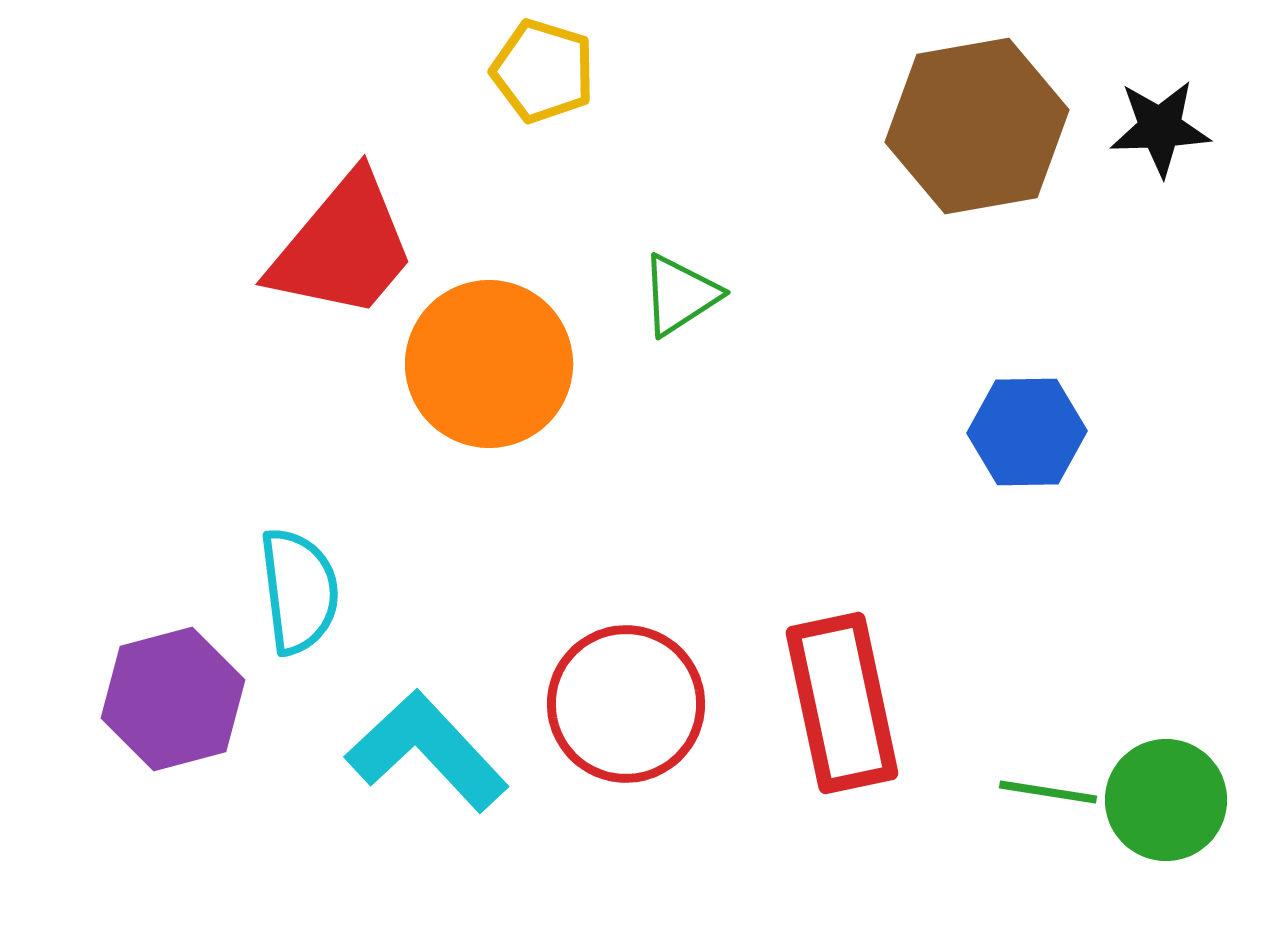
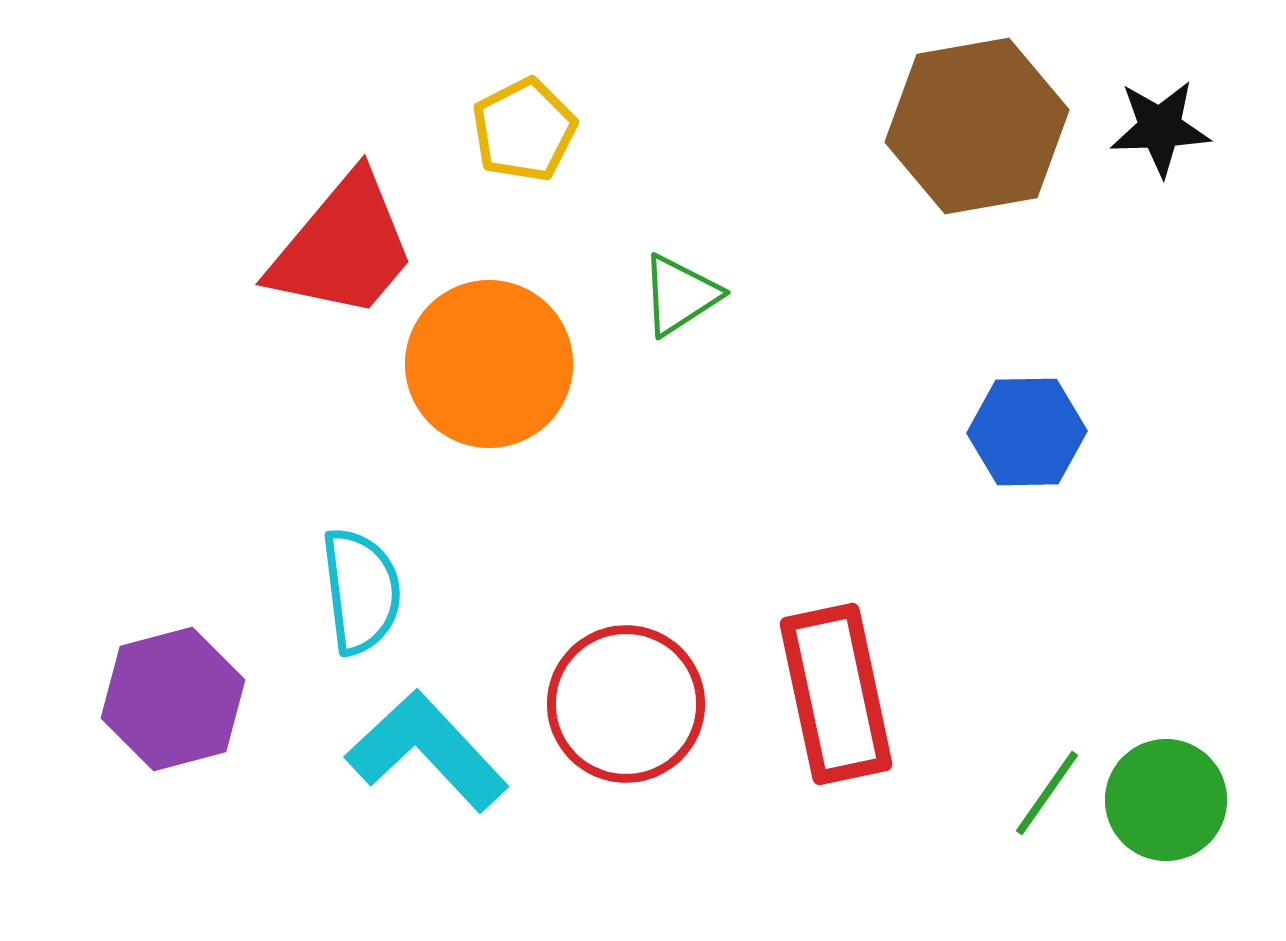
yellow pentagon: moved 19 px left, 59 px down; rotated 28 degrees clockwise
cyan semicircle: moved 62 px right
red rectangle: moved 6 px left, 9 px up
green line: moved 1 px left, 1 px down; rotated 64 degrees counterclockwise
